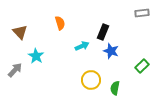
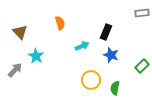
black rectangle: moved 3 px right
blue star: moved 4 px down
